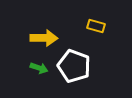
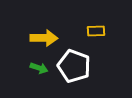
yellow rectangle: moved 5 px down; rotated 18 degrees counterclockwise
